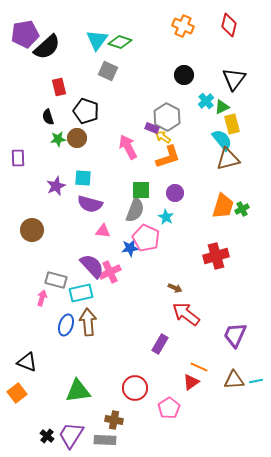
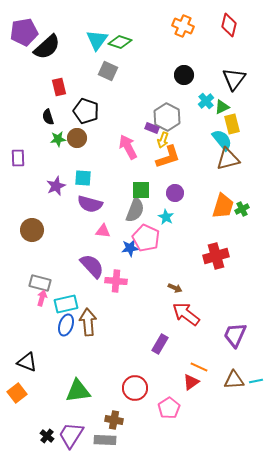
purple pentagon at (25, 34): moved 1 px left, 2 px up
yellow arrow at (163, 137): moved 3 px down; rotated 105 degrees counterclockwise
pink cross at (110, 272): moved 6 px right, 9 px down; rotated 30 degrees clockwise
gray rectangle at (56, 280): moved 16 px left, 3 px down
cyan rectangle at (81, 293): moved 15 px left, 11 px down
